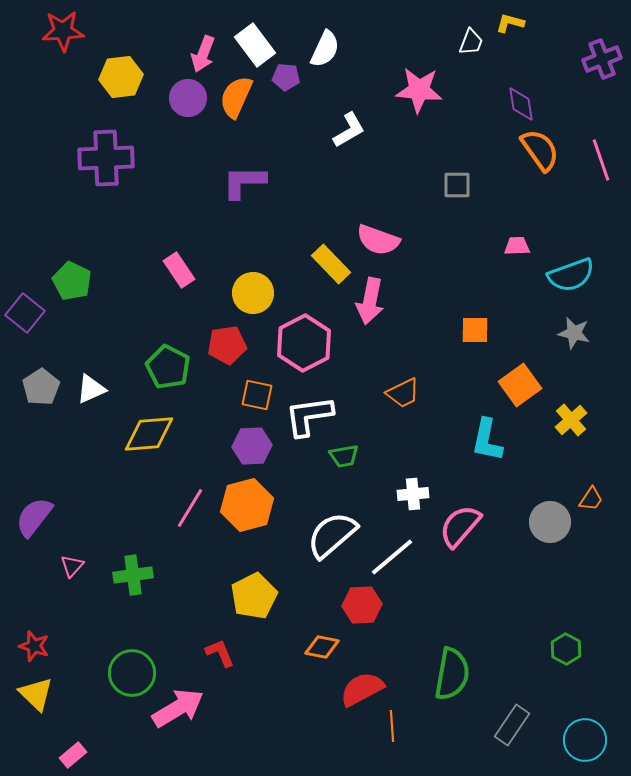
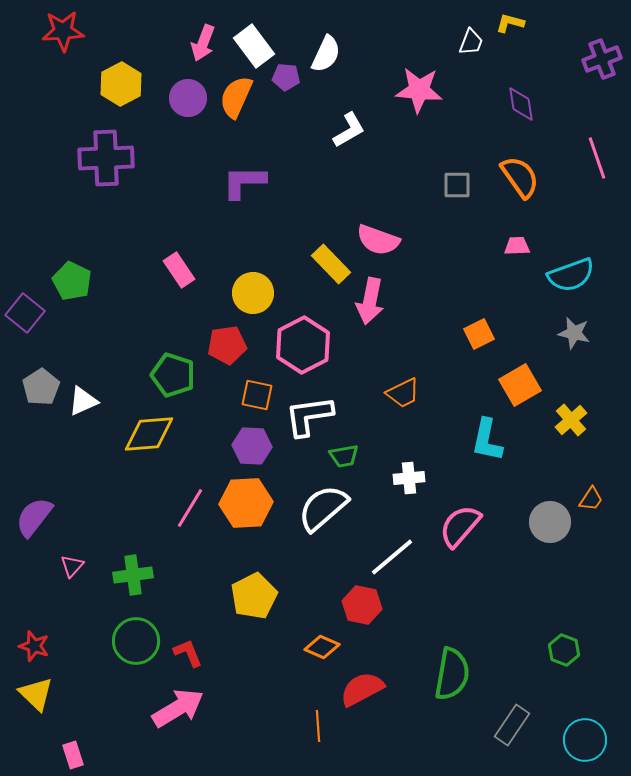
white rectangle at (255, 45): moved 1 px left, 1 px down
white semicircle at (325, 49): moved 1 px right, 5 px down
pink arrow at (203, 54): moved 11 px up
yellow hexagon at (121, 77): moved 7 px down; rotated 21 degrees counterclockwise
orange semicircle at (540, 150): moved 20 px left, 27 px down
pink line at (601, 160): moved 4 px left, 2 px up
orange square at (475, 330): moved 4 px right, 4 px down; rotated 28 degrees counterclockwise
pink hexagon at (304, 343): moved 1 px left, 2 px down
green pentagon at (168, 367): moved 5 px right, 8 px down; rotated 9 degrees counterclockwise
orange square at (520, 385): rotated 6 degrees clockwise
white triangle at (91, 389): moved 8 px left, 12 px down
purple hexagon at (252, 446): rotated 6 degrees clockwise
white cross at (413, 494): moved 4 px left, 16 px up
orange hexagon at (247, 505): moved 1 px left, 2 px up; rotated 12 degrees clockwise
white semicircle at (332, 535): moved 9 px left, 27 px up
red hexagon at (362, 605): rotated 15 degrees clockwise
orange diamond at (322, 647): rotated 12 degrees clockwise
green hexagon at (566, 649): moved 2 px left, 1 px down; rotated 8 degrees counterclockwise
red L-shape at (220, 653): moved 32 px left
green circle at (132, 673): moved 4 px right, 32 px up
orange line at (392, 726): moved 74 px left
pink rectangle at (73, 755): rotated 68 degrees counterclockwise
